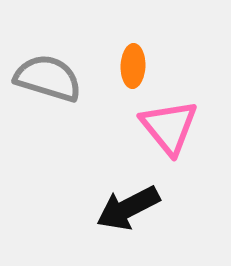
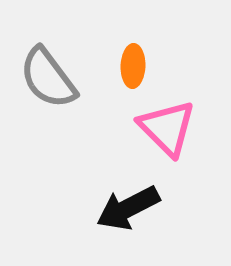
gray semicircle: rotated 144 degrees counterclockwise
pink triangle: moved 2 px left, 1 px down; rotated 6 degrees counterclockwise
